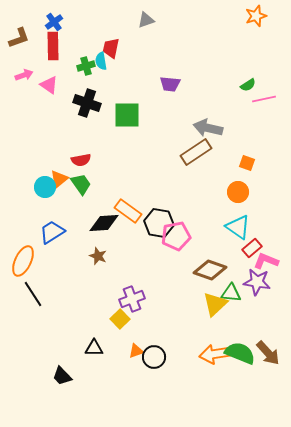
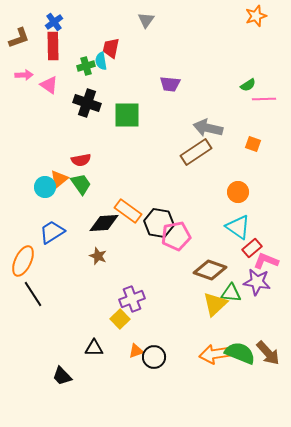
gray triangle at (146, 20): rotated 36 degrees counterclockwise
pink arrow at (24, 75): rotated 18 degrees clockwise
pink line at (264, 99): rotated 10 degrees clockwise
orange square at (247, 163): moved 6 px right, 19 px up
